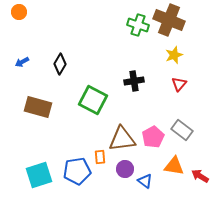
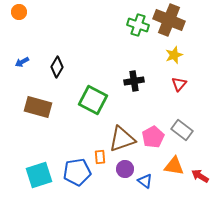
black diamond: moved 3 px left, 3 px down
brown triangle: rotated 12 degrees counterclockwise
blue pentagon: moved 1 px down
